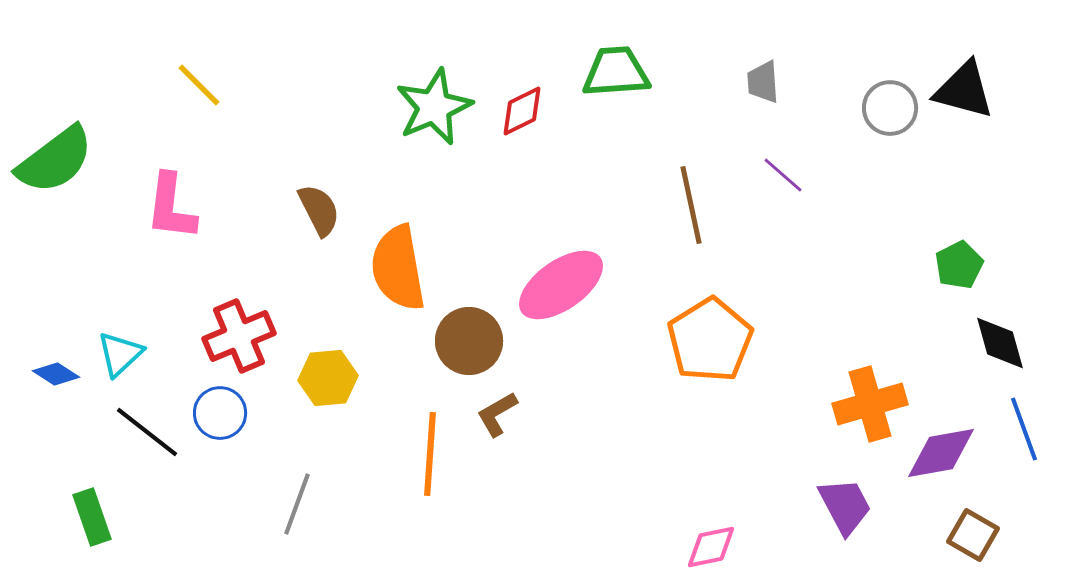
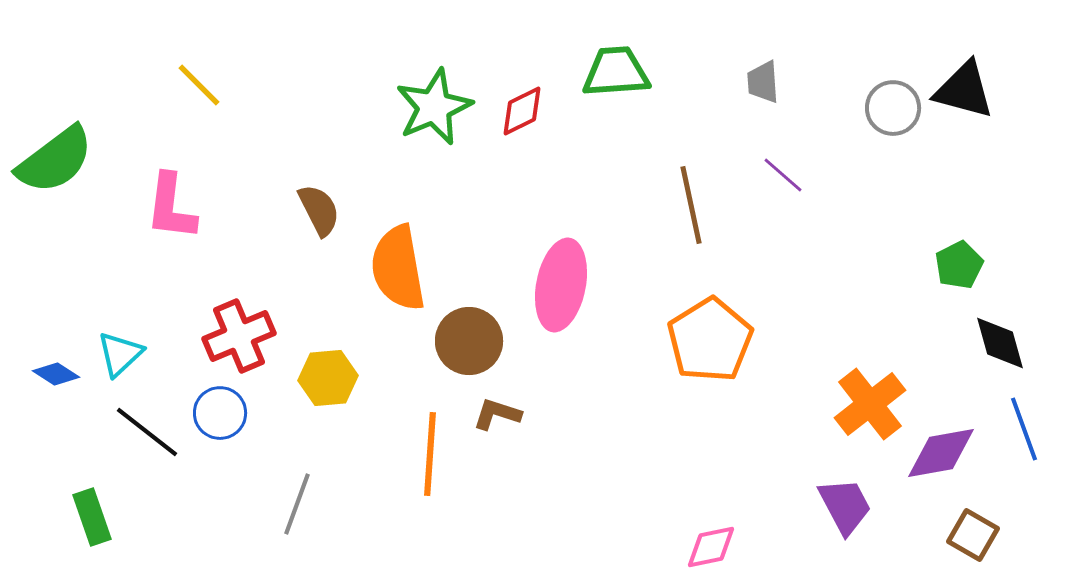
gray circle: moved 3 px right
pink ellipse: rotated 44 degrees counterclockwise
orange cross: rotated 22 degrees counterclockwise
brown L-shape: rotated 48 degrees clockwise
